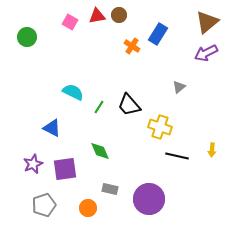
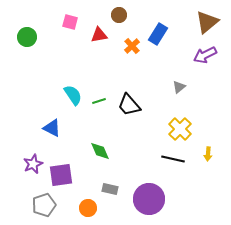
red triangle: moved 2 px right, 19 px down
pink square: rotated 14 degrees counterclockwise
orange cross: rotated 14 degrees clockwise
purple arrow: moved 1 px left, 2 px down
cyan semicircle: moved 3 px down; rotated 30 degrees clockwise
green line: moved 6 px up; rotated 40 degrees clockwise
yellow cross: moved 20 px right, 2 px down; rotated 25 degrees clockwise
yellow arrow: moved 4 px left, 4 px down
black line: moved 4 px left, 3 px down
purple square: moved 4 px left, 6 px down
